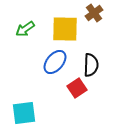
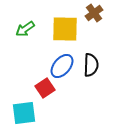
blue ellipse: moved 7 px right, 4 px down
red square: moved 32 px left
